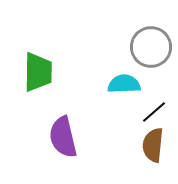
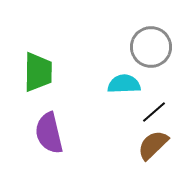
purple semicircle: moved 14 px left, 4 px up
brown semicircle: rotated 40 degrees clockwise
